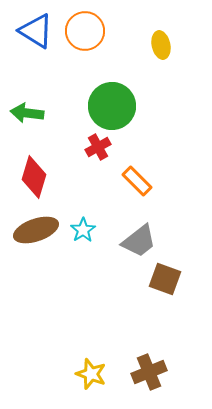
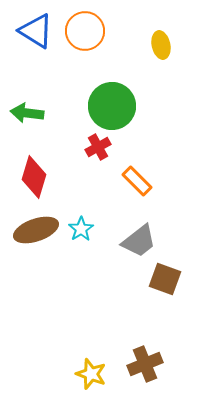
cyan star: moved 2 px left, 1 px up
brown cross: moved 4 px left, 8 px up
